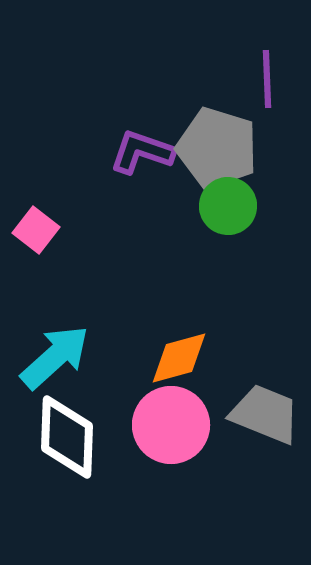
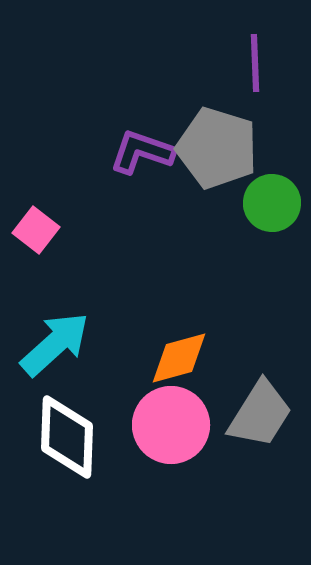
purple line: moved 12 px left, 16 px up
green circle: moved 44 px right, 3 px up
cyan arrow: moved 13 px up
gray trapezoid: moved 5 px left; rotated 100 degrees clockwise
